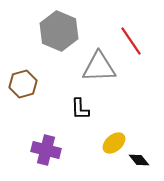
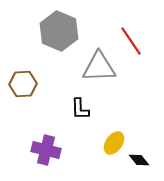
brown hexagon: rotated 12 degrees clockwise
yellow ellipse: rotated 15 degrees counterclockwise
